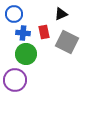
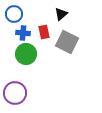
black triangle: rotated 16 degrees counterclockwise
purple circle: moved 13 px down
